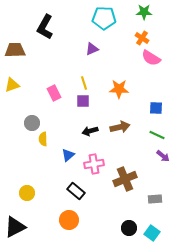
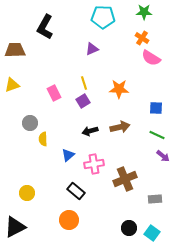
cyan pentagon: moved 1 px left, 1 px up
purple square: rotated 32 degrees counterclockwise
gray circle: moved 2 px left
